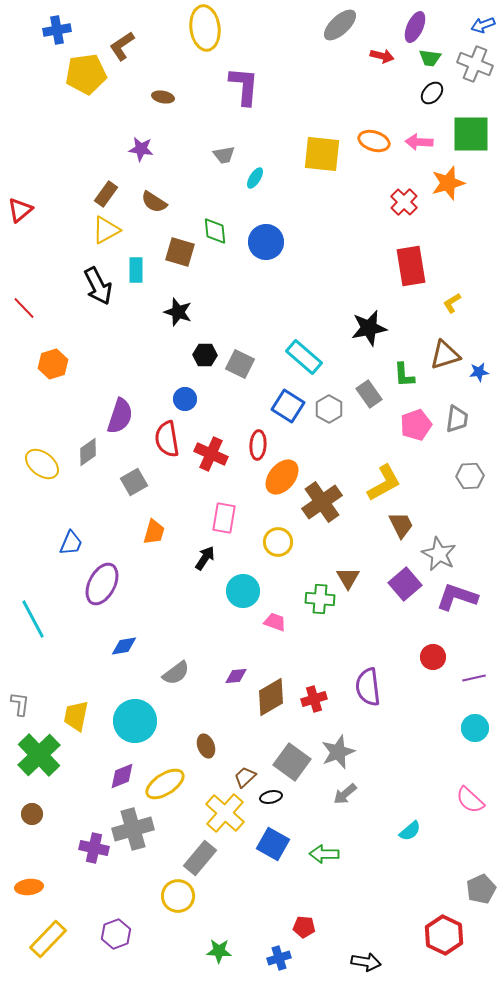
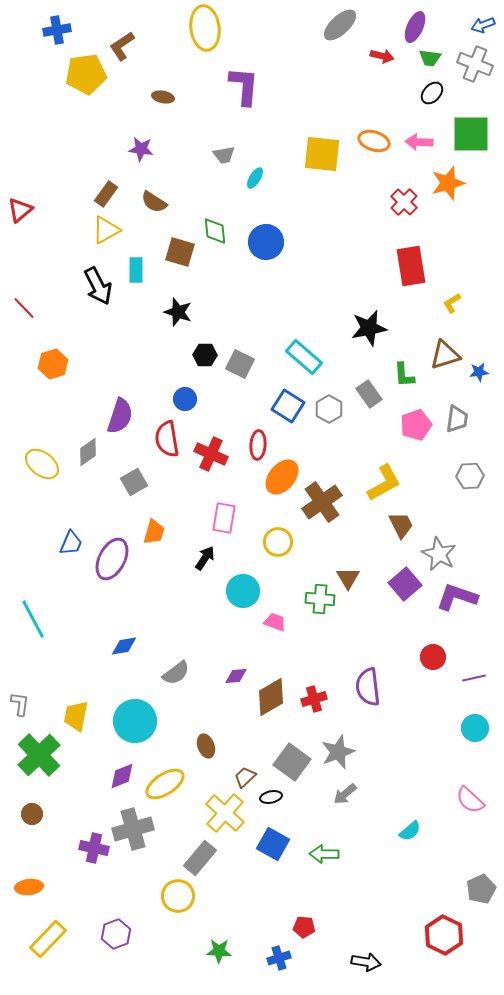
purple ellipse at (102, 584): moved 10 px right, 25 px up
